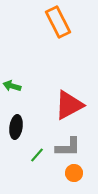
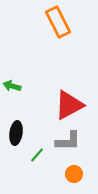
black ellipse: moved 6 px down
gray L-shape: moved 6 px up
orange circle: moved 1 px down
